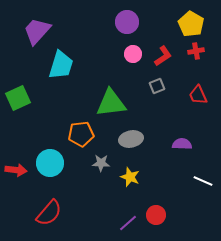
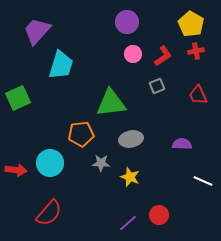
red circle: moved 3 px right
